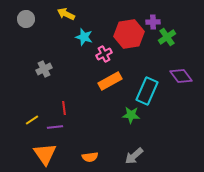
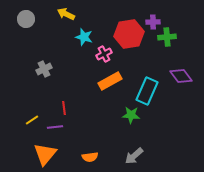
green cross: rotated 30 degrees clockwise
orange triangle: rotated 15 degrees clockwise
